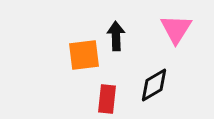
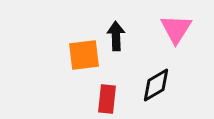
black diamond: moved 2 px right
